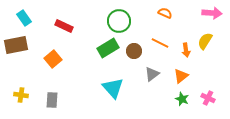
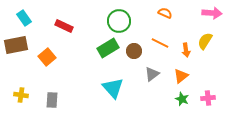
orange square: moved 6 px left, 2 px up
pink cross: rotated 32 degrees counterclockwise
